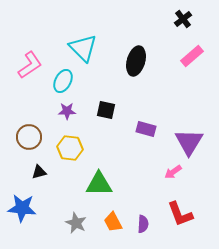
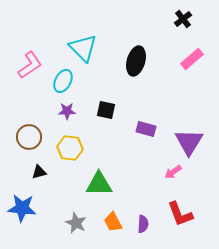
pink rectangle: moved 3 px down
